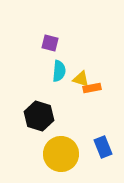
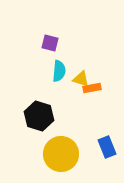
blue rectangle: moved 4 px right
